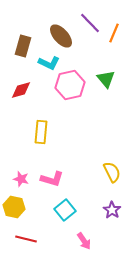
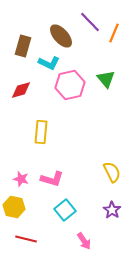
purple line: moved 1 px up
